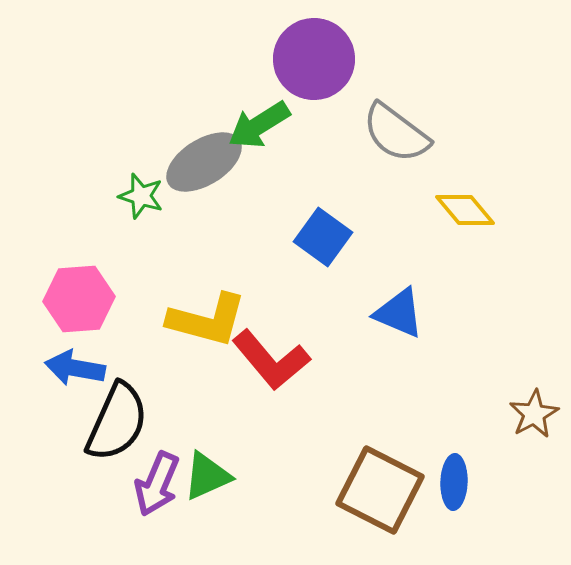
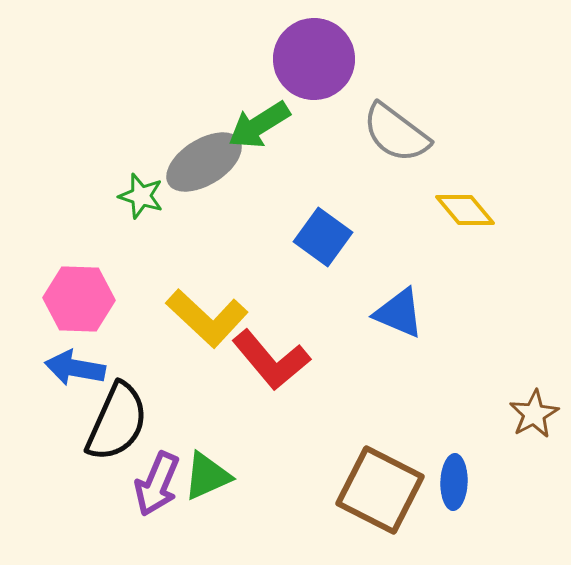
pink hexagon: rotated 6 degrees clockwise
yellow L-shape: moved 2 px up; rotated 28 degrees clockwise
